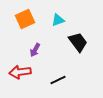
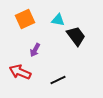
cyan triangle: rotated 32 degrees clockwise
black trapezoid: moved 2 px left, 6 px up
red arrow: rotated 30 degrees clockwise
